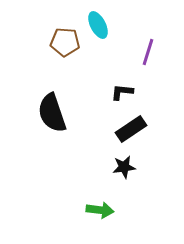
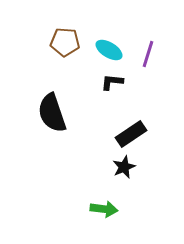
cyan ellipse: moved 11 px right, 25 px down; rotated 32 degrees counterclockwise
purple line: moved 2 px down
black L-shape: moved 10 px left, 10 px up
black rectangle: moved 5 px down
black star: rotated 15 degrees counterclockwise
green arrow: moved 4 px right, 1 px up
